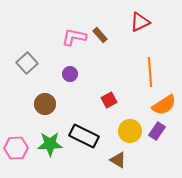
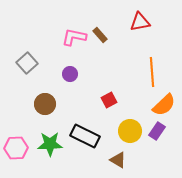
red triangle: rotated 15 degrees clockwise
orange line: moved 2 px right
orange semicircle: rotated 10 degrees counterclockwise
black rectangle: moved 1 px right
